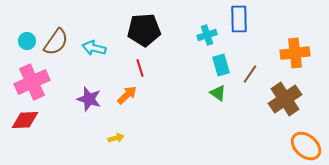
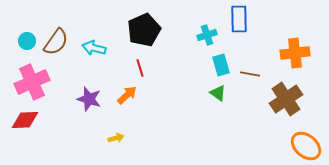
black pentagon: rotated 20 degrees counterclockwise
brown line: rotated 66 degrees clockwise
brown cross: moved 1 px right
